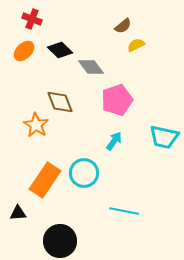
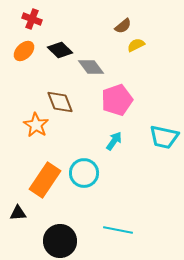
cyan line: moved 6 px left, 19 px down
